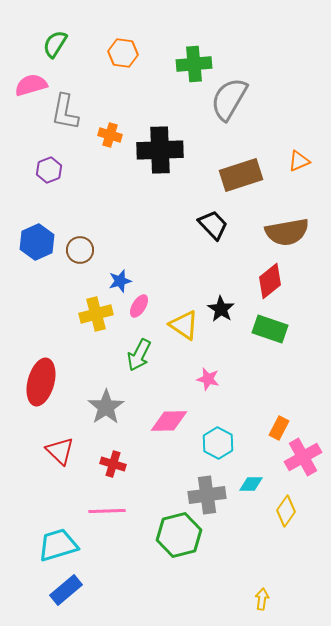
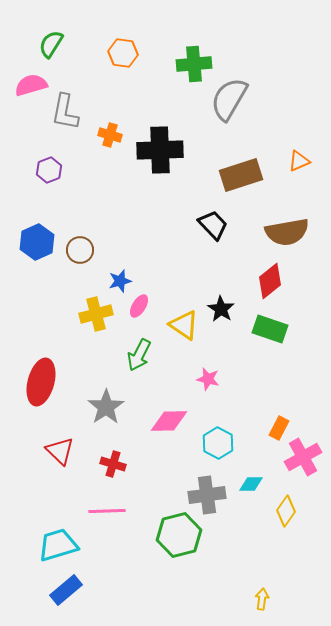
green semicircle: moved 4 px left
